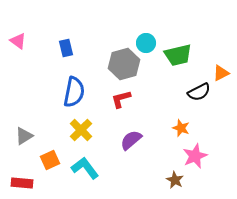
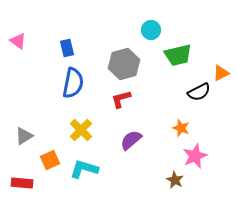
cyan circle: moved 5 px right, 13 px up
blue rectangle: moved 1 px right
blue semicircle: moved 1 px left, 9 px up
cyan L-shape: moved 1 px left, 1 px down; rotated 36 degrees counterclockwise
